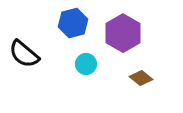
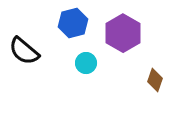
black semicircle: moved 3 px up
cyan circle: moved 1 px up
brown diamond: moved 14 px right, 2 px down; rotated 70 degrees clockwise
